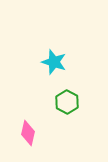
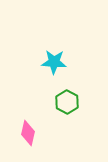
cyan star: rotated 15 degrees counterclockwise
